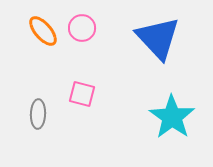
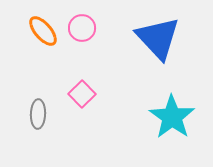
pink square: rotated 32 degrees clockwise
